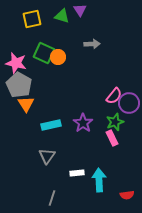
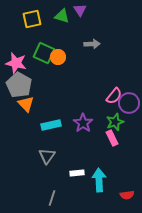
orange triangle: rotated 12 degrees counterclockwise
